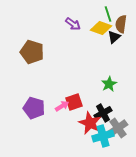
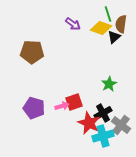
brown pentagon: rotated 15 degrees counterclockwise
pink arrow: rotated 16 degrees clockwise
red star: moved 1 px left
gray cross: moved 3 px right, 3 px up; rotated 18 degrees counterclockwise
